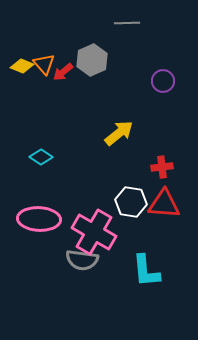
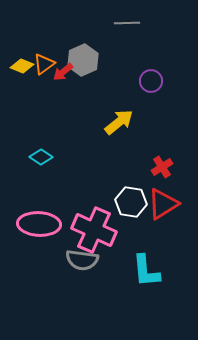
gray hexagon: moved 9 px left
orange triangle: rotated 35 degrees clockwise
purple circle: moved 12 px left
yellow arrow: moved 11 px up
red cross: rotated 25 degrees counterclockwise
red triangle: moved 1 px left; rotated 36 degrees counterclockwise
pink ellipse: moved 5 px down
pink cross: moved 2 px up; rotated 6 degrees counterclockwise
